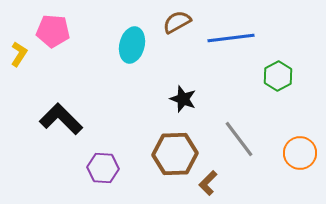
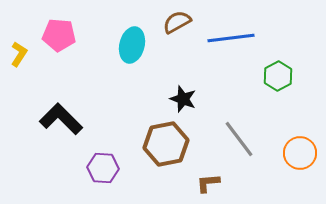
pink pentagon: moved 6 px right, 4 px down
brown hexagon: moved 9 px left, 10 px up; rotated 9 degrees counterclockwise
brown L-shape: rotated 40 degrees clockwise
